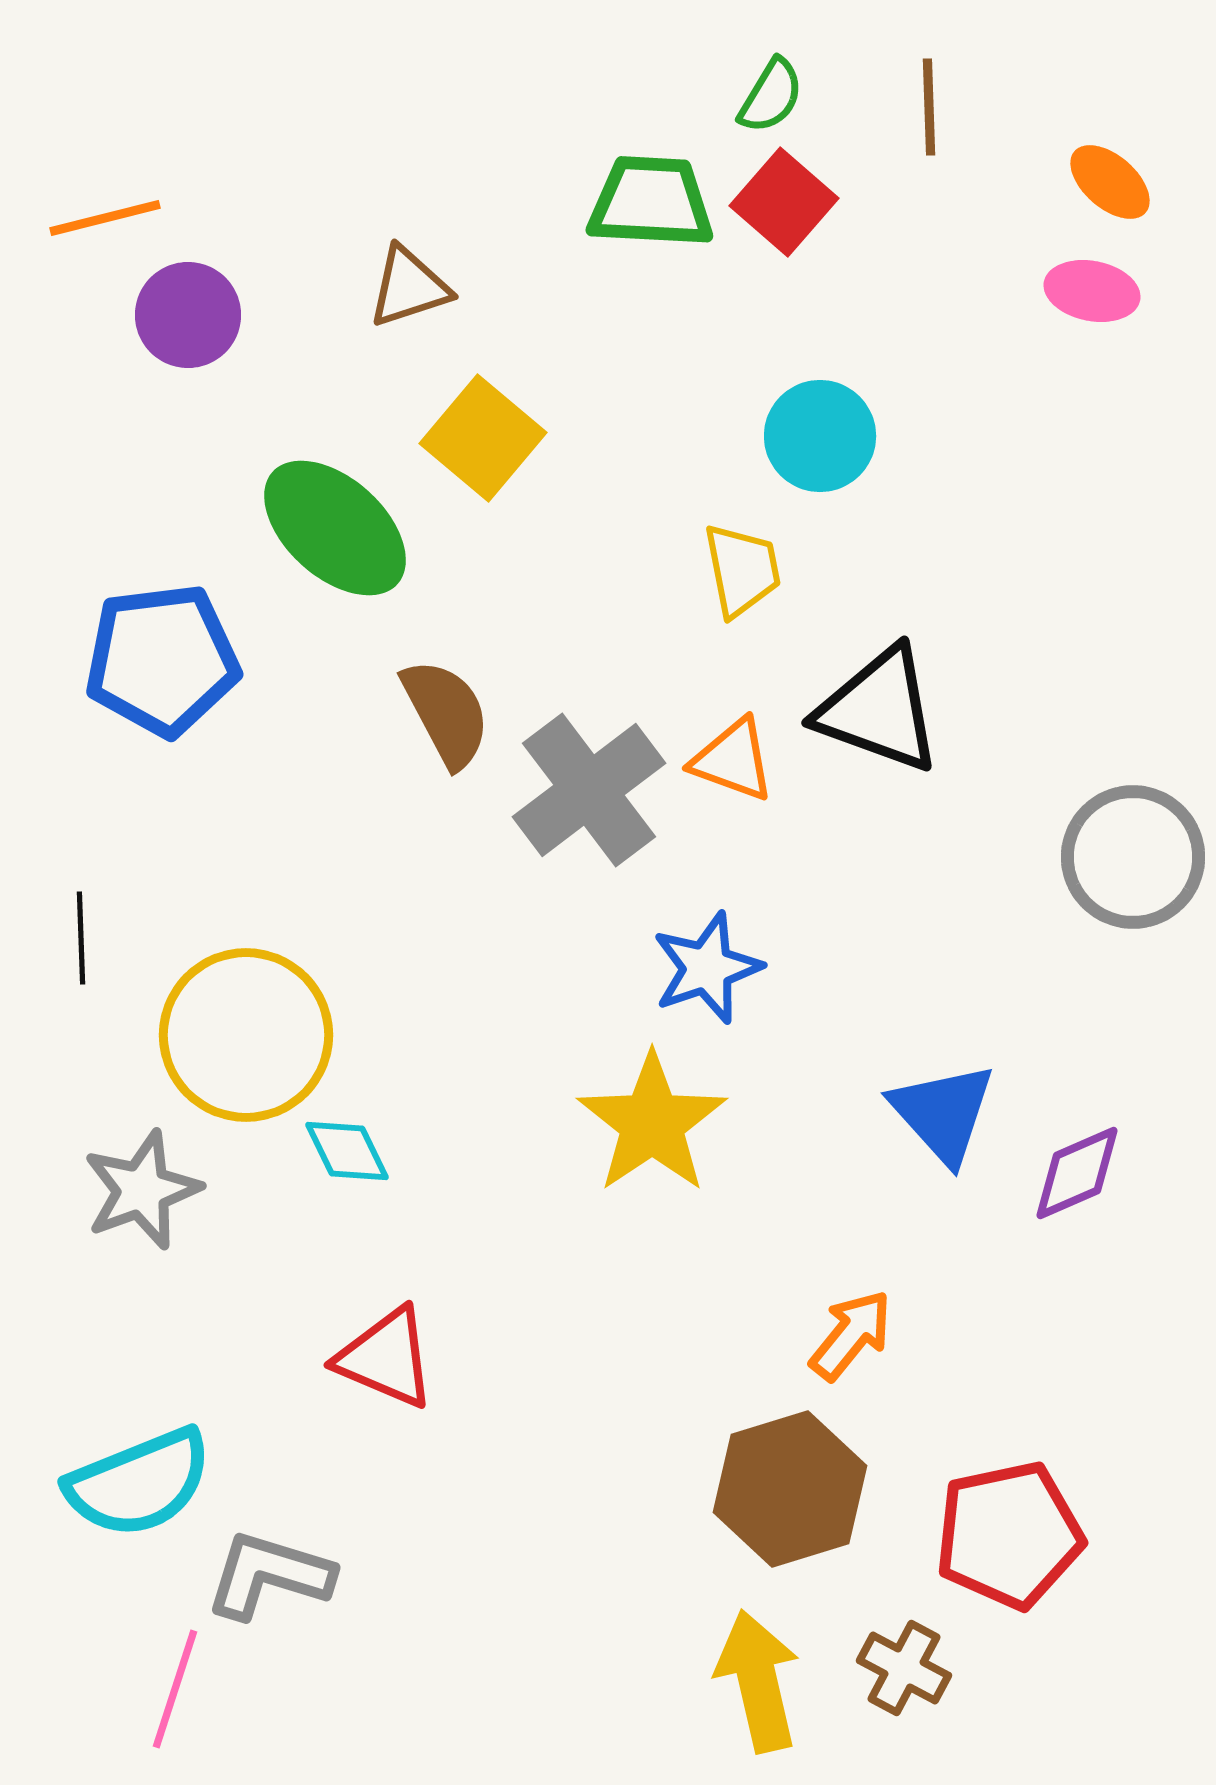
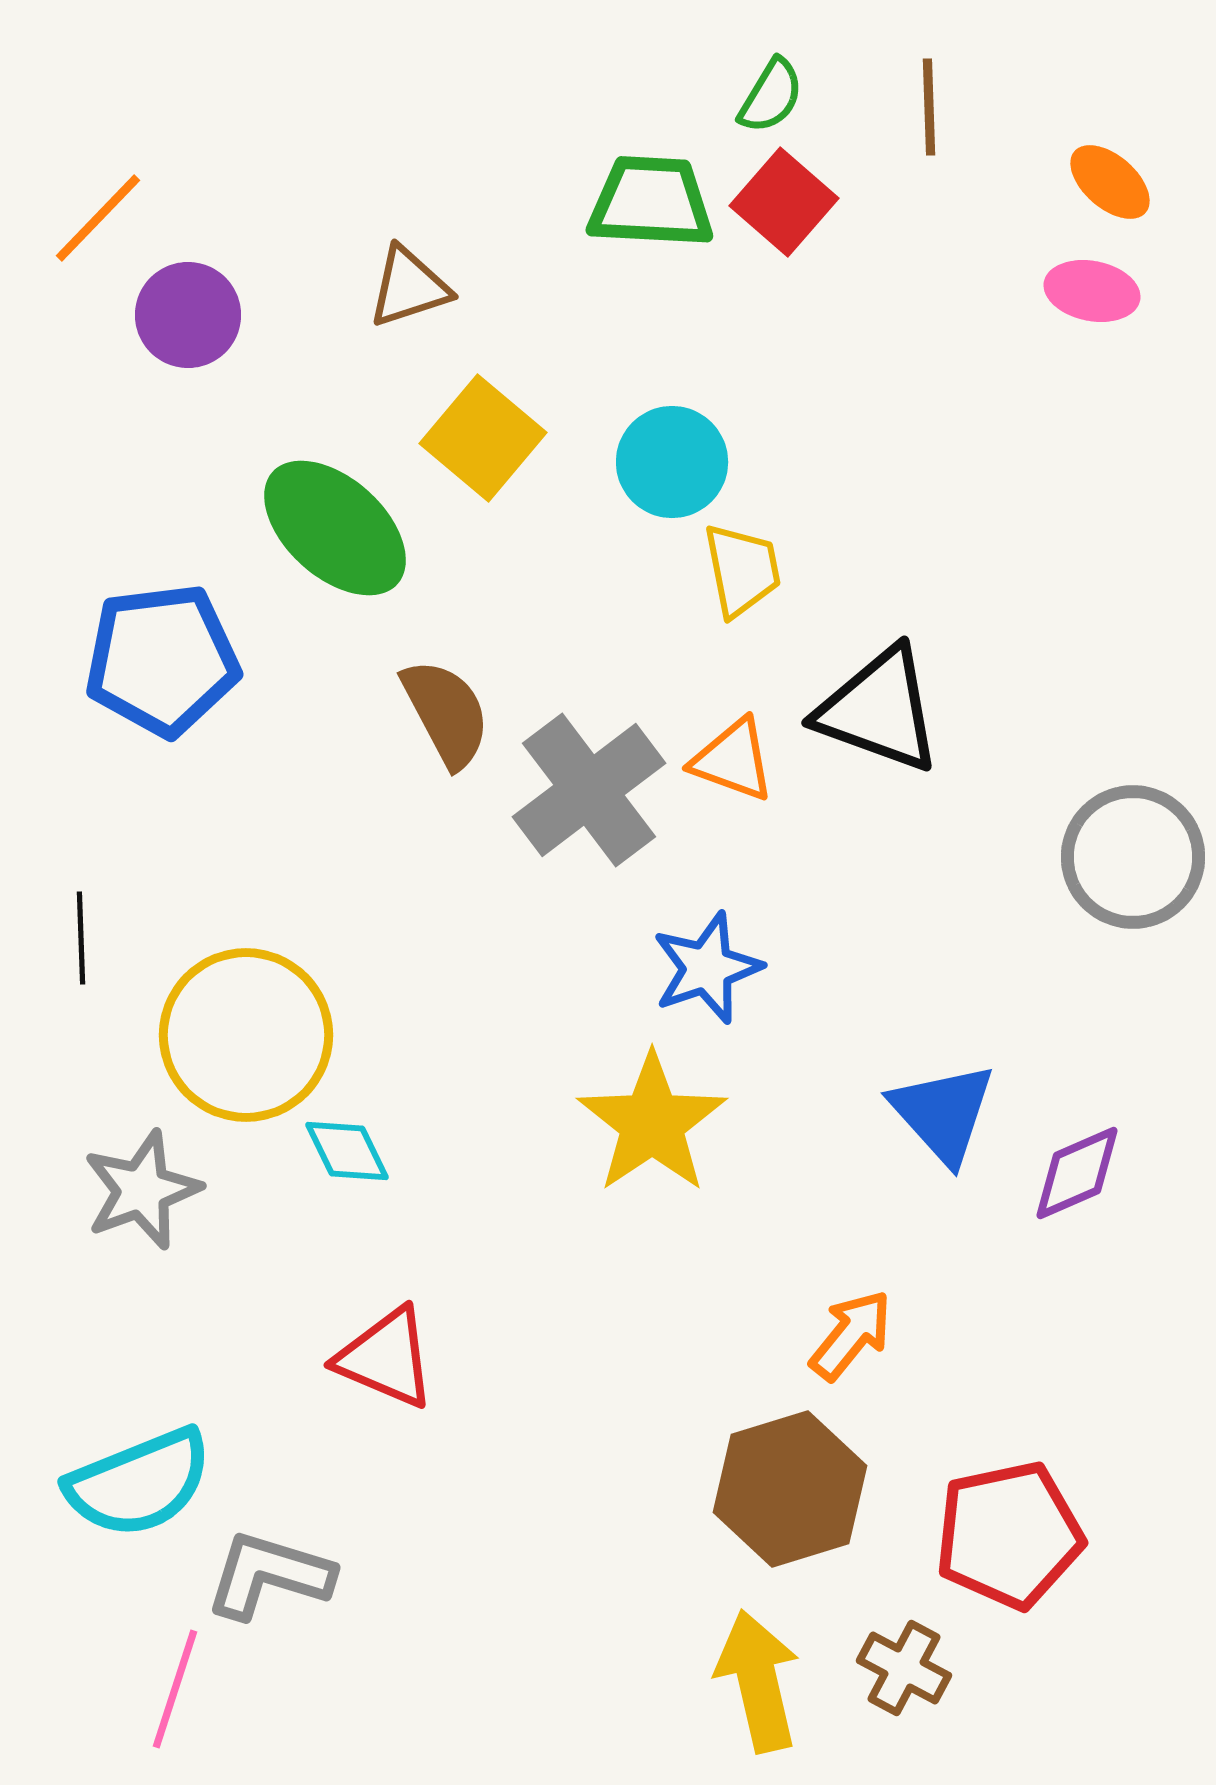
orange line: moved 7 px left; rotated 32 degrees counterclockwise
cyan circle: moved 148 px left, 26 px down
